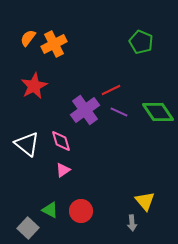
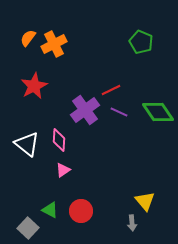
pink diamond: moved 2 px left, 1 px up; rotated 20 degrees clockwise
